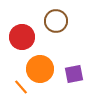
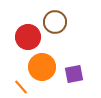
brown circle: moved 1 px left, 1 px down
red circle: moved 6 px right
orange circle: moved 2 px right, 2 px up
